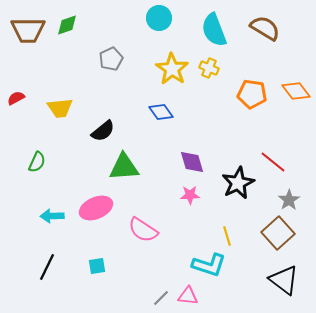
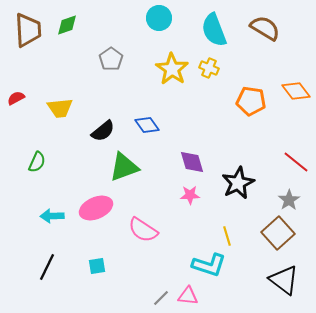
brown trapezoid: rotated 93 degrees counterclockwise
gray pentagon: rotated 10 degrees counterclockwise
orange pentagon: moved 1 px left, 7 px down
blue diamond: moved 14 px left, 13 px down
red line: moved 23 px right
green triangle: rotated 16 degrees counterclockwise
